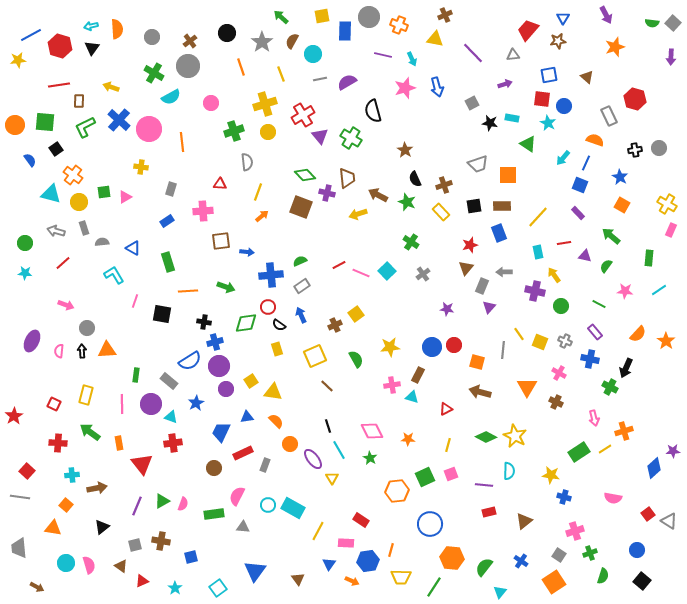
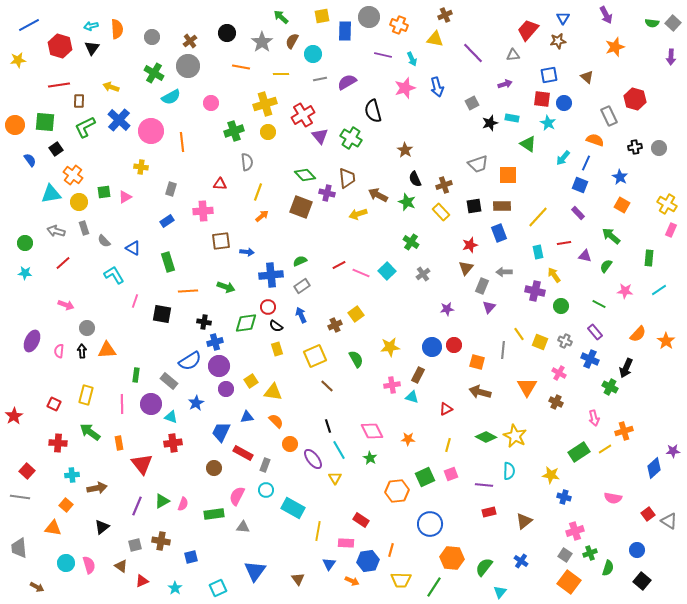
blue line at (31, 35): moved 2 px left, 10 px up
orange line at (241, 67): rotated 60 degrees counterclockwise
yellow line at (281, 74): rotated 70 degrees counterclockwise
blue circle at (564, 106): moved 3 px up
black star at (490, 123): rotated 28 degrees counterclockwise
pink circle at (149, 129): moved 2 px right, 2 px down
black cross at (635, 150): moved 3 px up
cyan triangle at (51, 194): rotated 25 degrees counterclockwise
gray semicircle at (102, 242): moved 2 px right, 1 px up; rotated 128 degrees counterclockwise
purple star at (447, 309): rotated 16 degrees counterclockwise
black semicircle at (279, 325): moved 3 px left, 1 px down
blue cross at (590, 359): rotated 12 degrees clockwise
red rectangle at (243, 453): rotated 54 degrees clockwise
yellow triangle at (332, 478): moved 3 px right
cyan circle at (268, 505): moved 2 px left, 15 px up
yellow line at (318, 531): rotated 18 degrees counterclockwise
gray square at (559, 555): moved 6 px right
green semicircle at (603, 576): moved 5 px right, 8 px up
yellow trapezoid at (401, 577): moved 3 px down
orange square at (554, 582): moved 15 px right; rotated 20 degrees counterclockwise
cyan square at (218, 588): rotated 12 degrees clockwise
